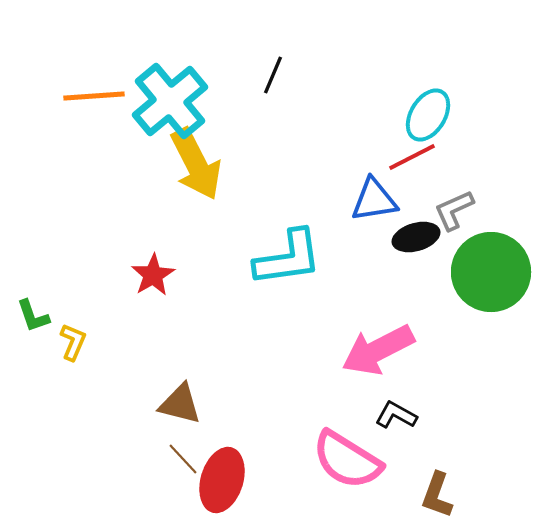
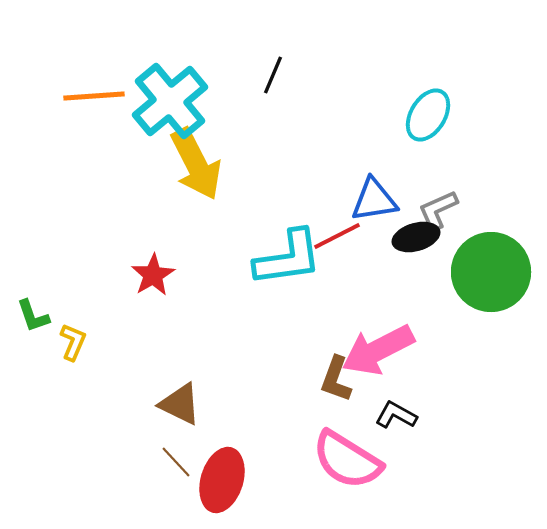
red line: moved 75 px left, 79 px down
gray L-shape: moved 16 px left
brown triangle: rotated 12 degrees clockwise
brown line: moved 7 px left, 3 px down
brown L-shape: moved 101 px left, 116 px up
